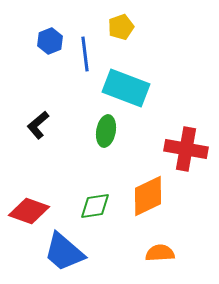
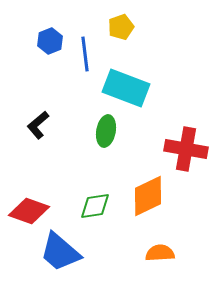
blue trapezoid: moved 4 px left
